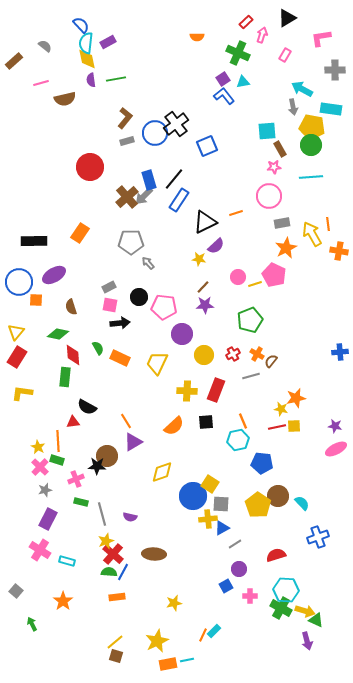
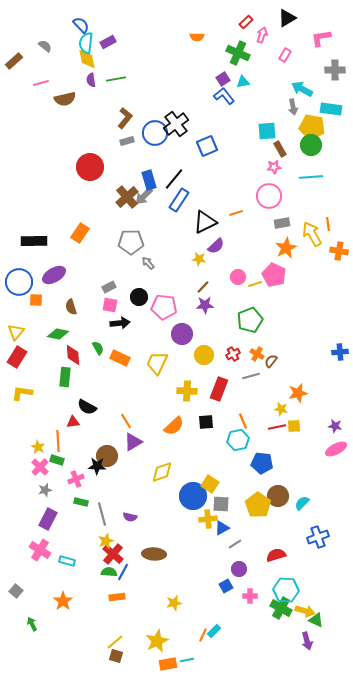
red rectangle at (216, 390): moved 3 px right, 1 px up
orange star at (296, 398): moved 2 px right, 5 px up
cyan semicircle at (302, 503): rotated 91 degrees counterclockwise
